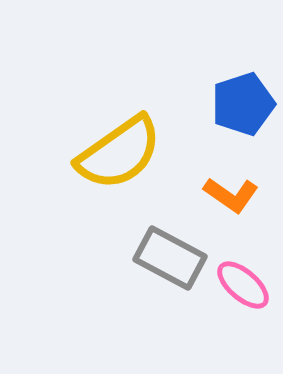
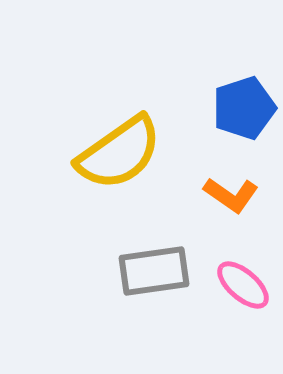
blue pentagon: moved 1 px right, 4 px down
gray rectangle: moved 16 px left, 13 px down; rotated 36 degrees counterclockwise
